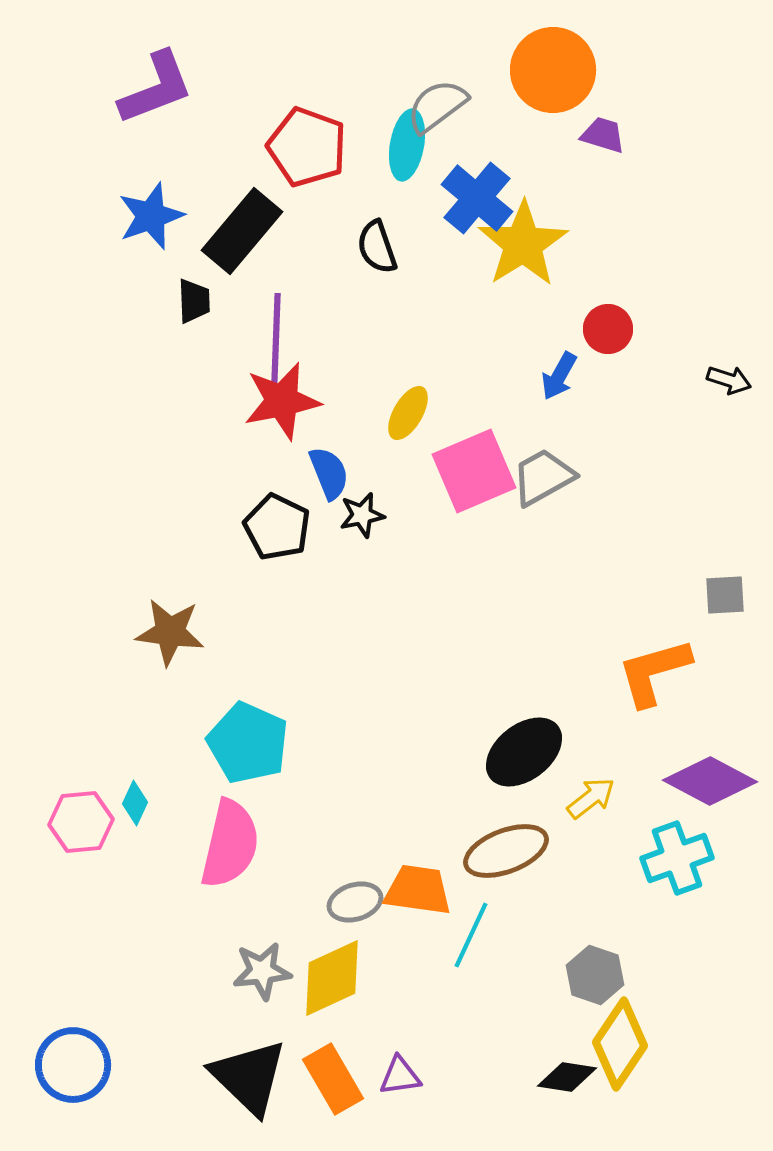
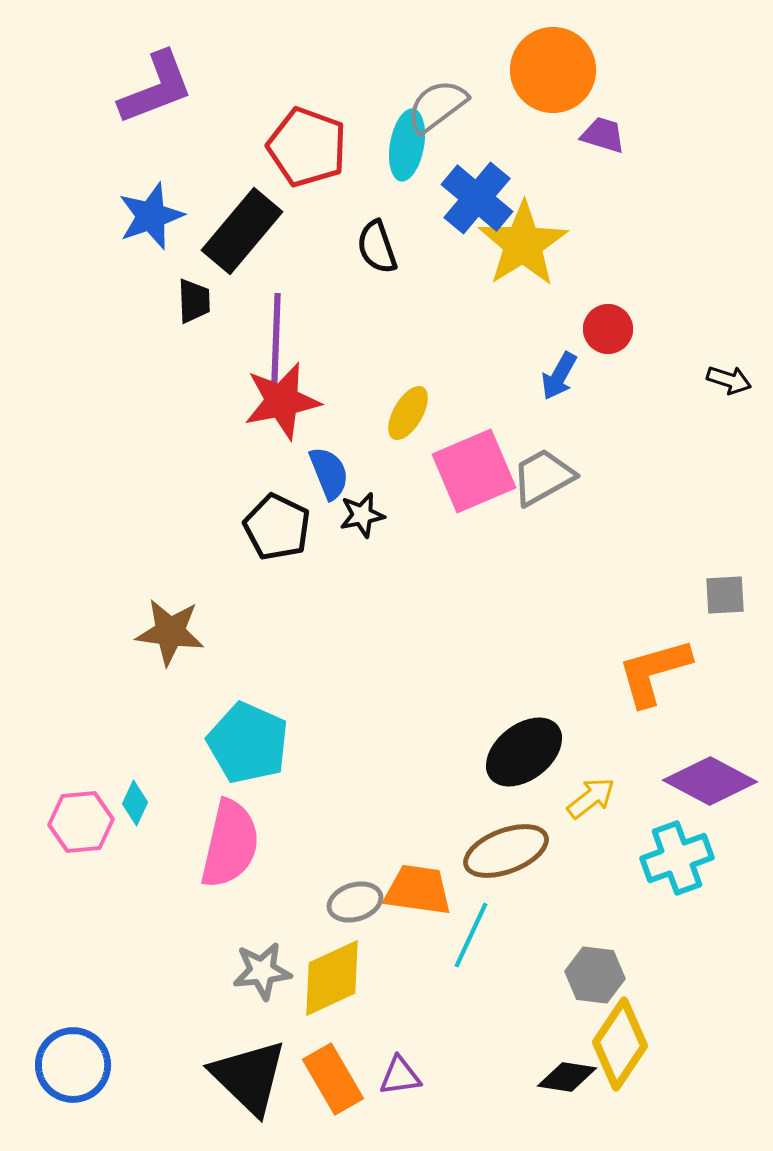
gray hexagon at (595, 975): rotated 12 degrees counterclockwise
